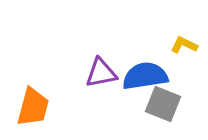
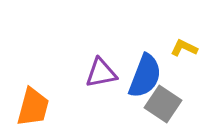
yellow L-shape: moved 3 px down
blue semicircle: rotated 120 degrees clockwise
gray square: rotated 12 degrees clockwise
